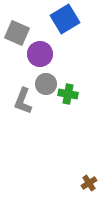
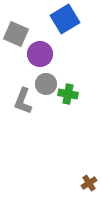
gray square: moved 1 px left, 1 px down
